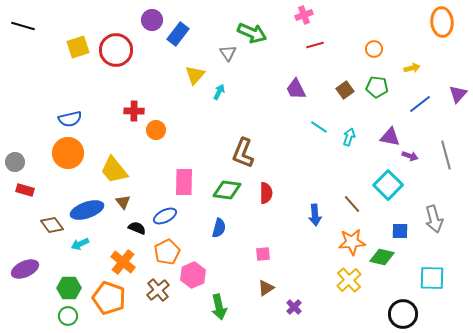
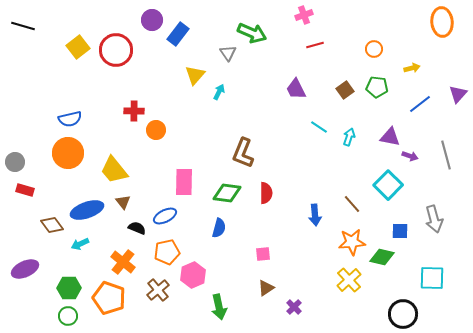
yellow square at (78, 47): rotated 20 degrees counterclockwise
green diamond at (227, 190): moved 3 px down
orange pentagon at (167, 252): rotated 15 degrees clockwise
